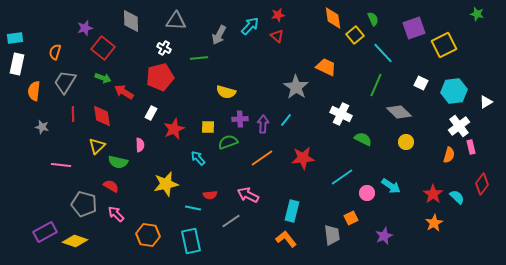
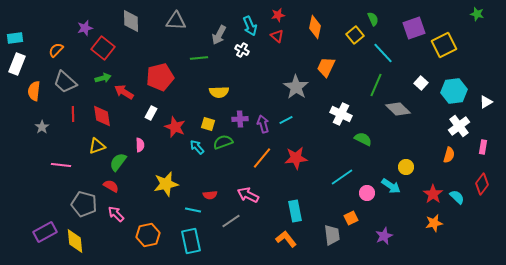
orange diamond at (333, 18): moved 18 px left, 9 px down; rotated 20 degrees clockwise
cyan arrow at (250, 26): rotated 114 degrees clockwise
white cross at (164, 48): moved 78 px right, 2 px down
orange semicircle at (55, 52): moved 1 px right, 2 px up; rotated 28 degrees clockwise
white rectangle at (17, 64): rotated 10 degrees clockwise
orange trapezoid at (326, 67): rotated 90 degrees counterclockwise
green arrow at (103, 78): rotated 35 degrees counterclockwise
gray trapezoid at (65, 82): rotated 80 degrees counterclockwise
white square at (421, 83): rotated 16 degrees clockwise
yellow semicircle at (226, 92): moved 7 px left; rotated 18 degrees counterclockwise
gray diamond at (399, 112): moved 1 px left, 3 px up
cyan line at (286, 120): rotated 24 degrees clockwise
purple arrow at (263, 124): rotated 18 degrees counterclockwise
gray star at (42, 127): rotated 24 degrees clockwise
yellow square at (208, 127): moved 3 px up; rotated 16 degrees clockwise
red star at (174, 129): moved 1 px right, 2 px up; rotated 25 degrees counterclockwise
green semicircle at (228, 142): moved 5 px left
yellow circle at (406, 142): moved 25 px down
yellow triangle at (97, 146): rotated 24 degrees clockwise
pink rectangle at (471, 147): moved 12 px right; rotated 24 degrees clockwise
cyan arrow at (198, 158): moved 1 px left, 11 px up
orange line at (262, 158): rotated 15 degrees counterclockwise
red star at (303, 158): moved 7 px left
green semicircle at (118, 162): rotated 114 degrees clockwise
cyan line at (193, 208): moved 2 px down
cyan rectangle at (292, 211): moved 3 px right; rotated 25 degrees counterclockwise
orange star at (434, 223): rotated 18 degrees clockwise
orange hexagon at (148, 235): rotated 20 degrees counterclockwise
yellow diamond at (75, 241): rotated 65 degrees clockwise
